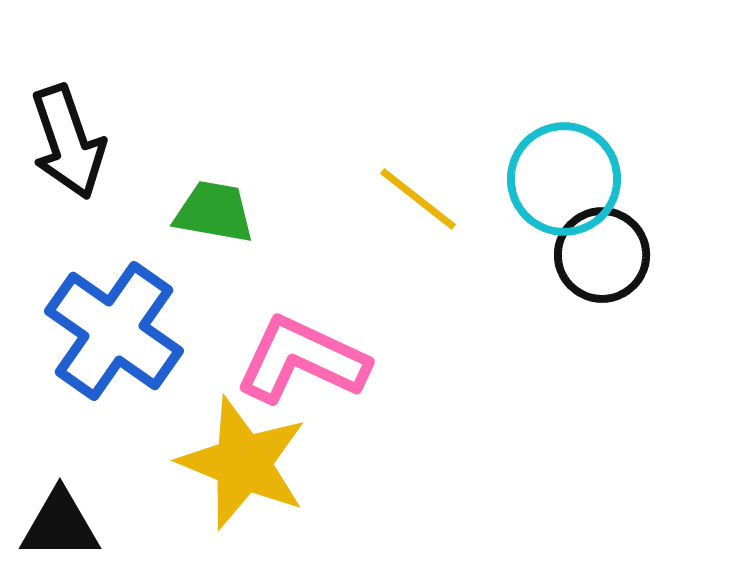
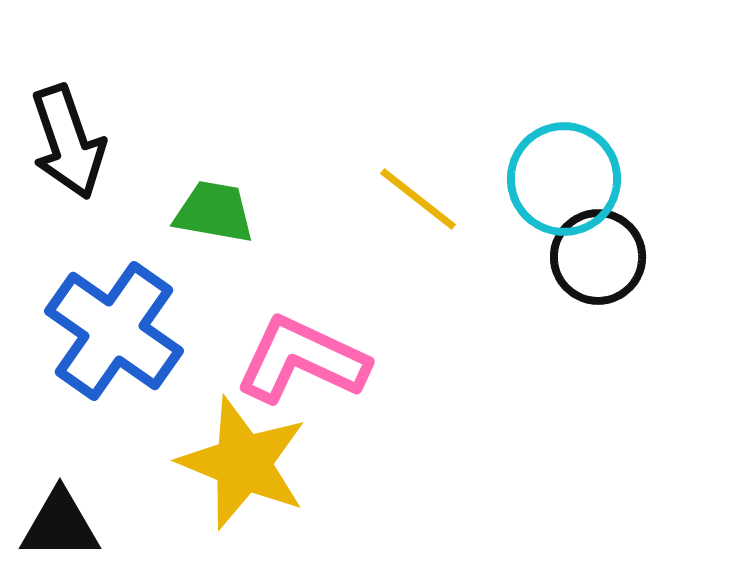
black circle: moved 4 px left, 2 px down
